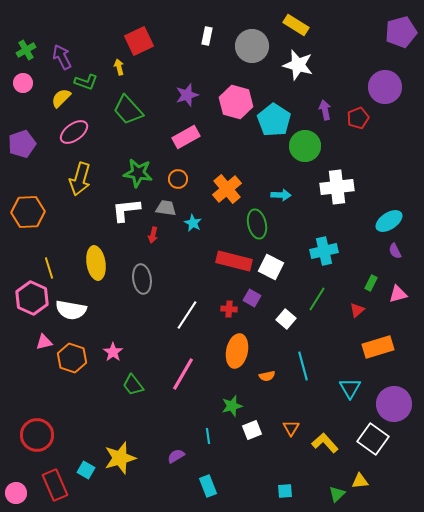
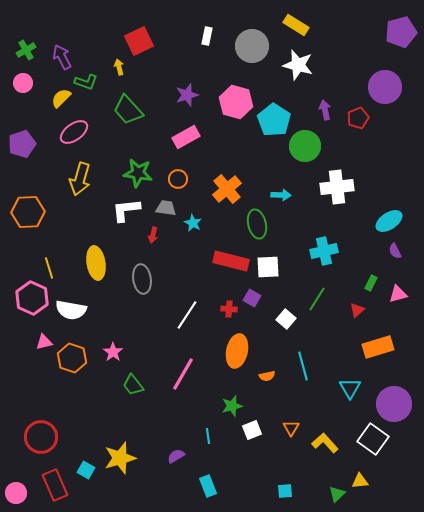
red rectangle at (234, 261): moved 3 px left
white square at (271, 267): moved 3 px left; rotated 30 degrees counterclockwise
red circle at (37, 435): moved 4 px right, 2 px down
